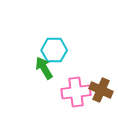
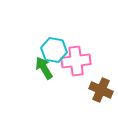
cyan hexagon: rotated 10 degrees clockwise
pink cross: moved 31 px up
